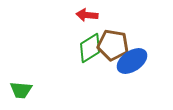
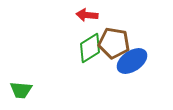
brown pentagon: moved 1 px right, 2 px up
